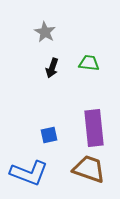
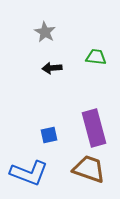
green trapezoid: moved 7 px right, 6 px up
black arrow: rotated 66 degrees clockwise
purple rectangle: rotated 9 degrees counterclockwise
